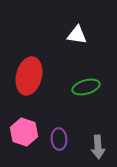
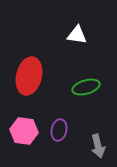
pink hexagon: moved 1 px up; rotated 12 degrees counterclockwise
purple ellipse: moved 9 px up; rotated 15 degrees clockwise
gray arrow: moved 1 px up; rotated 10 degrees counterclockwise
